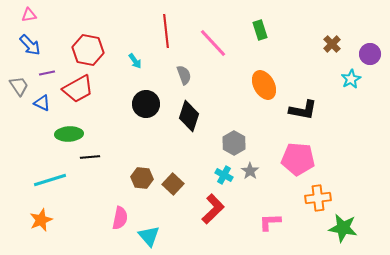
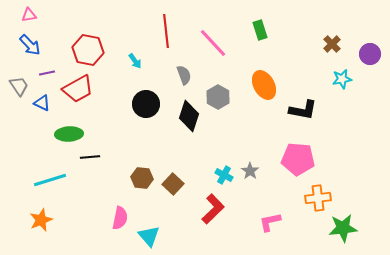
cyan star: moved 9 px left; rotated 18 degrees clockwise
gray hexagon: moved 16 px left, 46 px up
pink L-shape: rotated 10 degrees counterclockwise
green star: rotated 16 degrees counterclockwise
